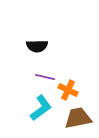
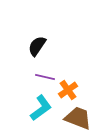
black semicircle: rotated 125 degrees clockwise
orange cross: rotated 30 degrees clockwise
brown trapezoid: rotated 32 degrees clockwise
